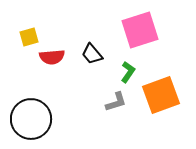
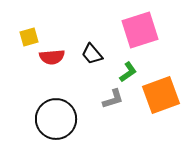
green L-shape: rotated 20 degrees clockwise
gray L-shape: moved 3 px left, 3 px up
black circle: moved 25 px right
